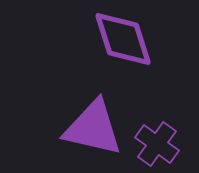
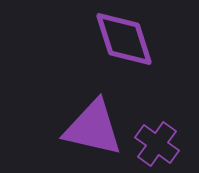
purple diamond: moved 1 px right
